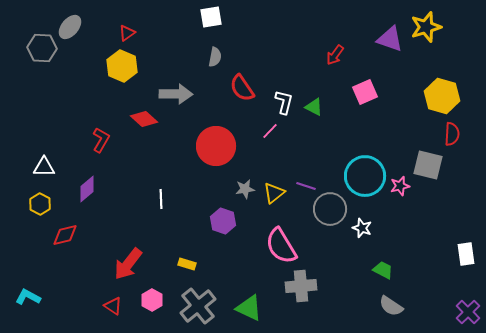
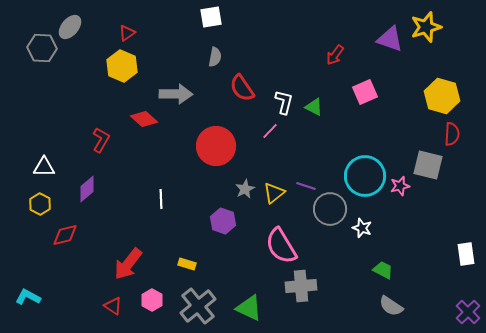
gray star at (245, 189): rotated 18 degrees counterclockwise
